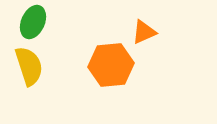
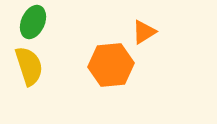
orange triangle: rotated 8 degrees counterclockwise
